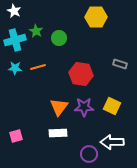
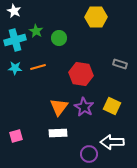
purple star: rotated 30 degrees clockwise
